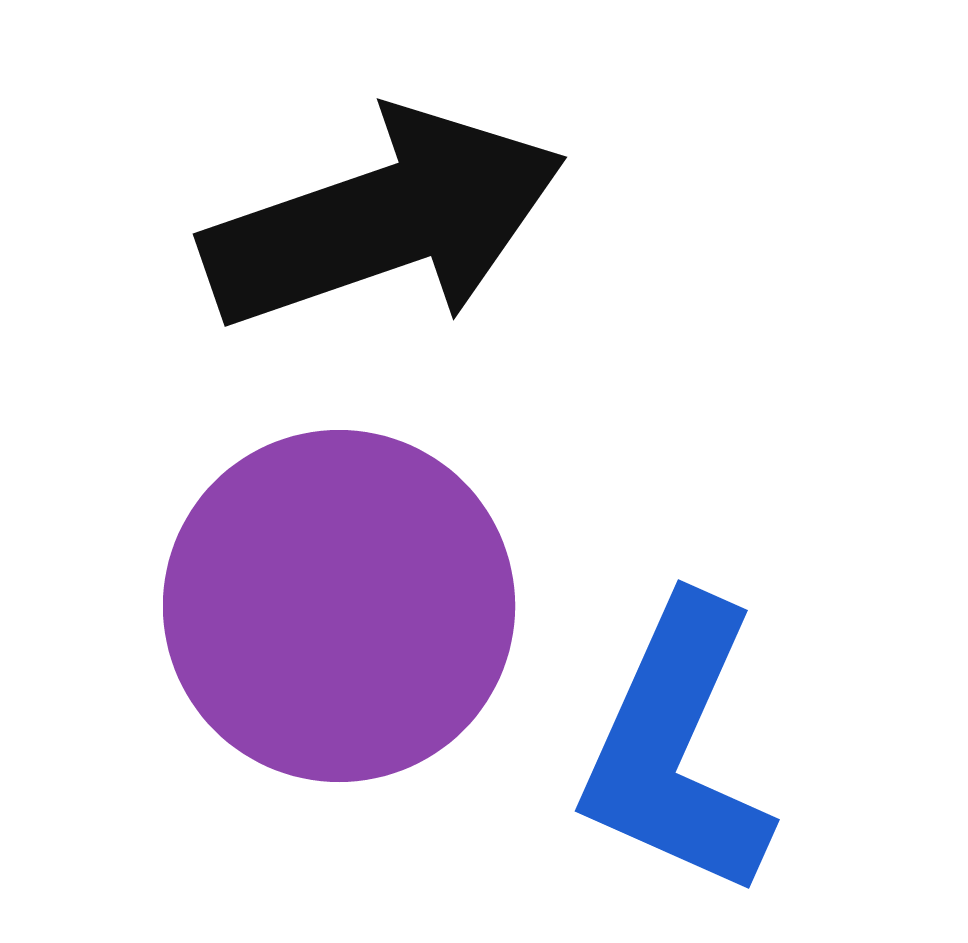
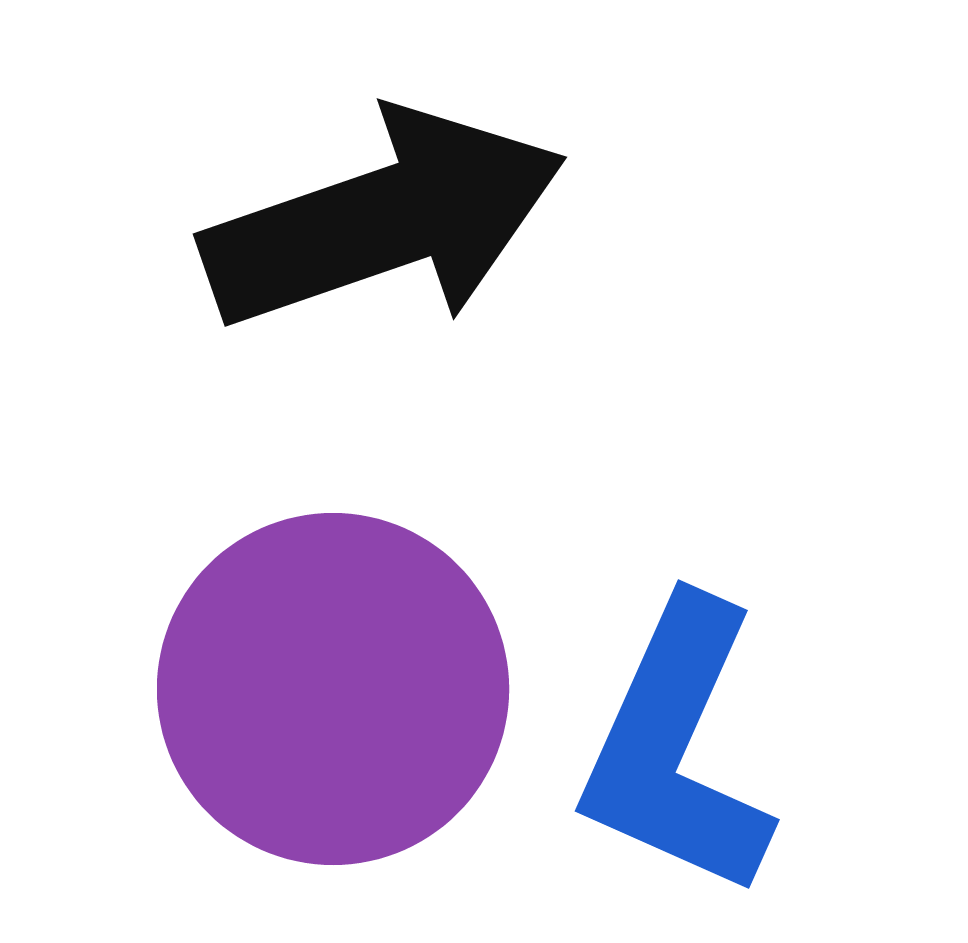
purple circle: moved 6 px left, 83 px down
